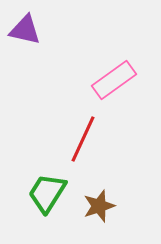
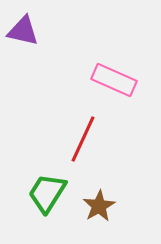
purple triangle: moved 2 px left, 1 px down
pink rectangle: rotated 60 degrees clockwise
brown star: rotated 12 degrees counterclockwise
